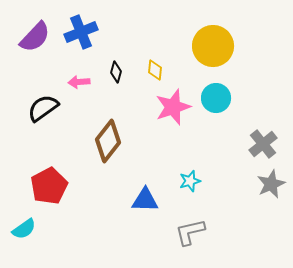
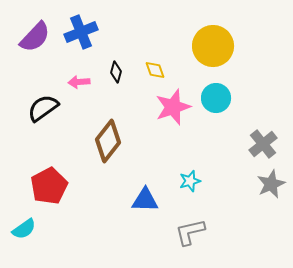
yellow diamond: rotated 25 degrees counterclockwise
